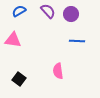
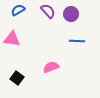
blue semicircle: moved 1 px left, 1 px up
pink triangle: moved 1 px left, 1 px up
pink semicircle: moved 7 px left, 4 px up; rotated 77 degrees clockwise
black square: moved 2 px left, 1 px up
